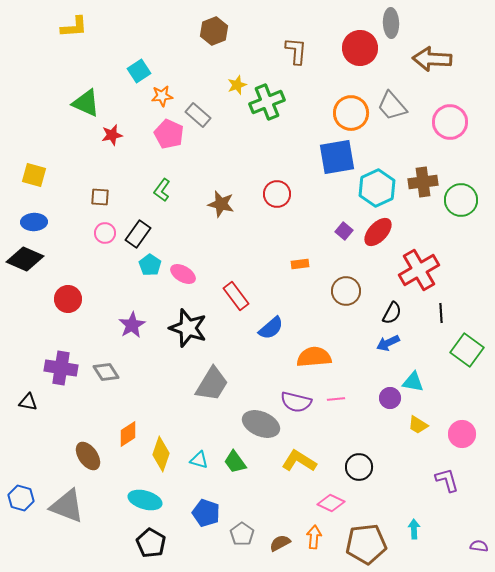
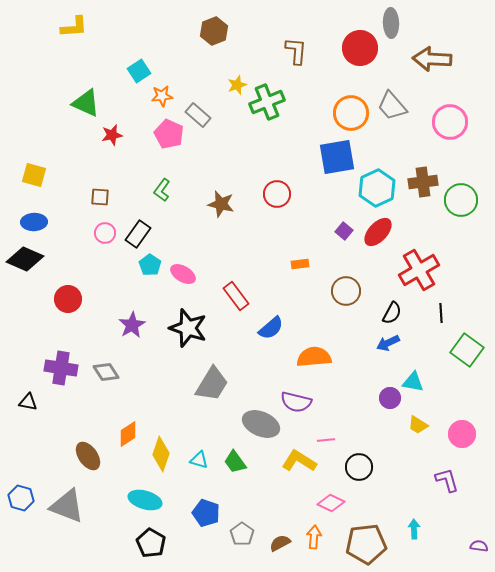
pink line at (336, 399): moved 10 px left, 41 px down
